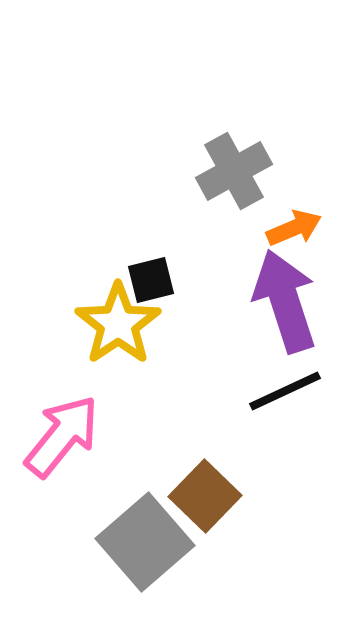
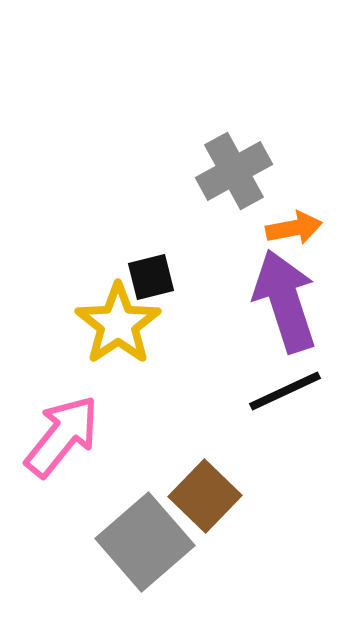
orange arrow: rotated 12 degrees clockwise
black square: moved 3 px up
